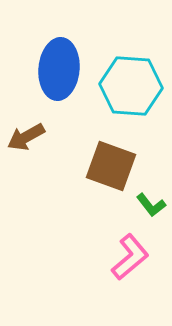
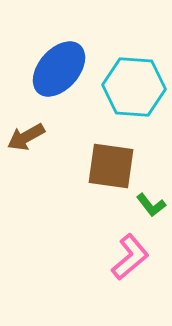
blue ellipse: rotated 36 degrees clockwise
cyan hexagon: moved 3 px right, 1 px down
brown square: rotated 12 degrees counterclockwise
